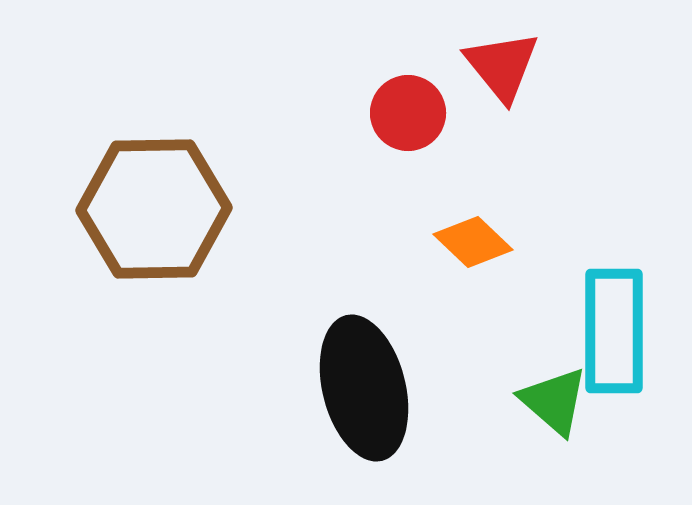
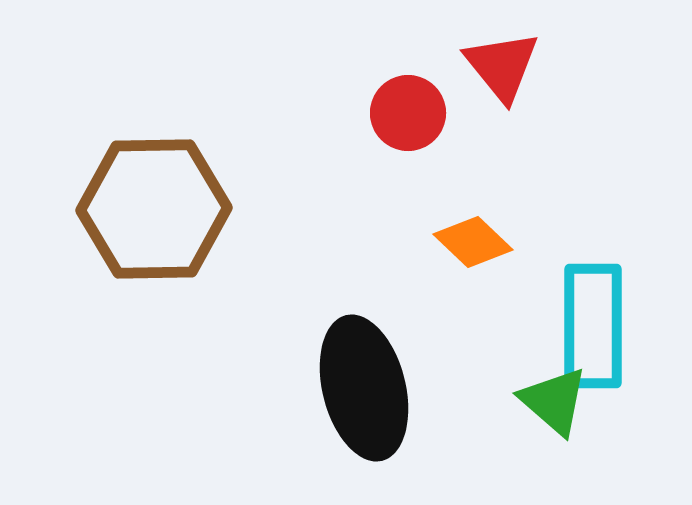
cyan rectangle: moved 21 px left, 5 px up
